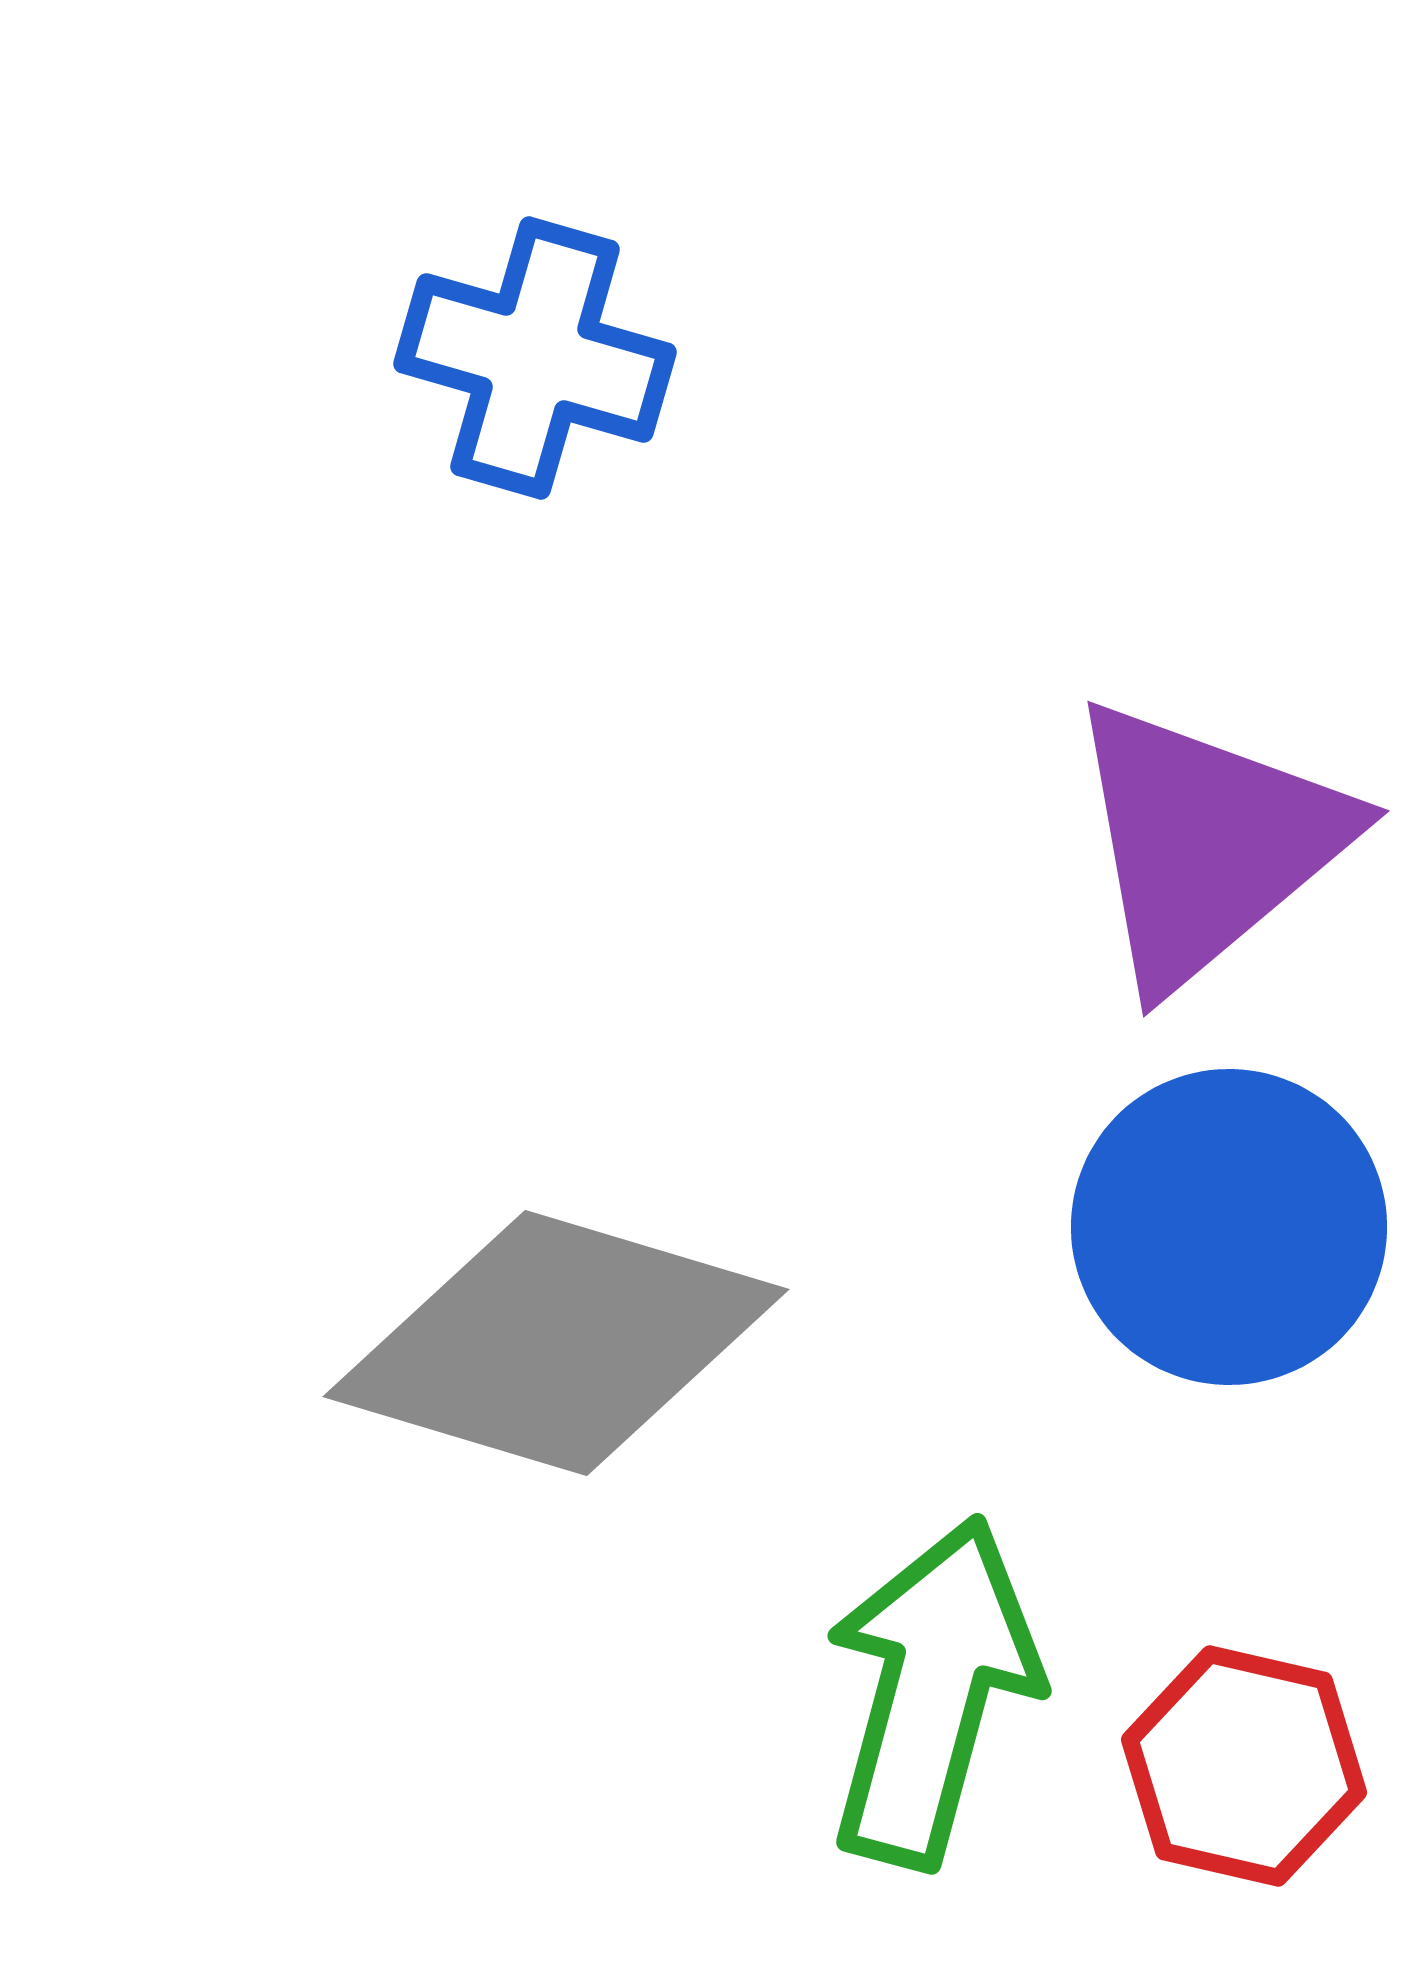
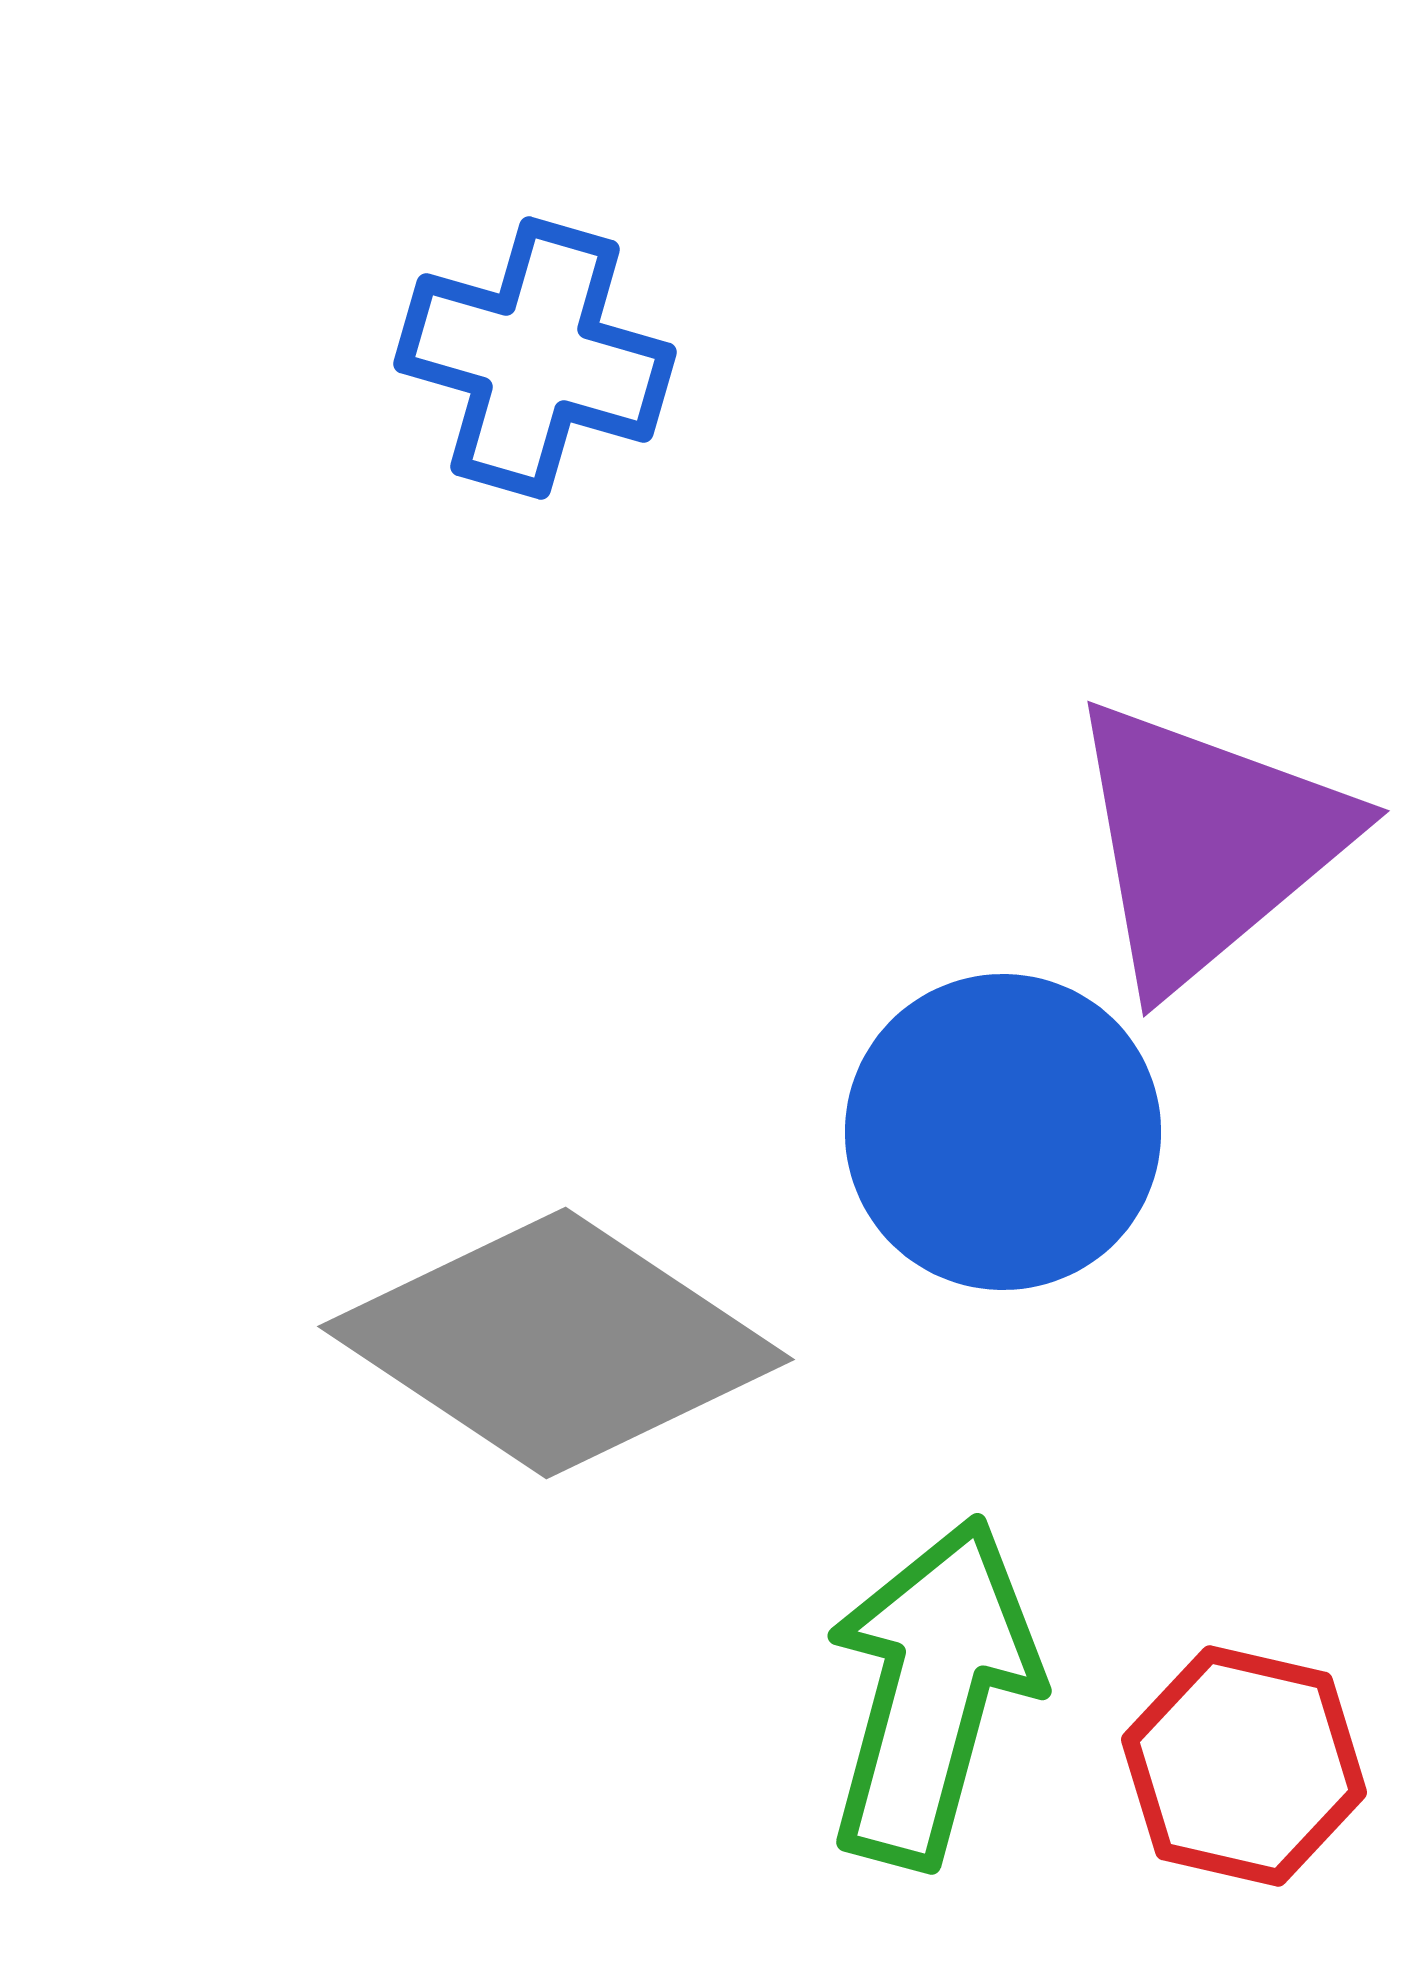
blue circle: moved 226 px left, 95 px up
gray diamond: rotated 17 degrees clockwise
